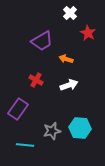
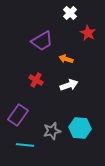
purple rectangle: moved 6 px down
